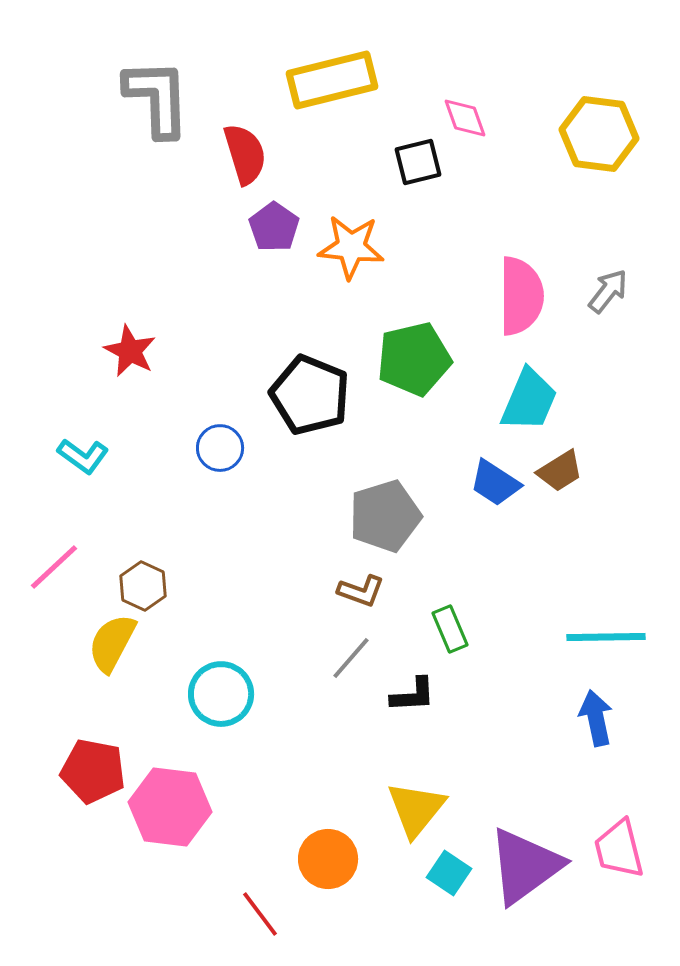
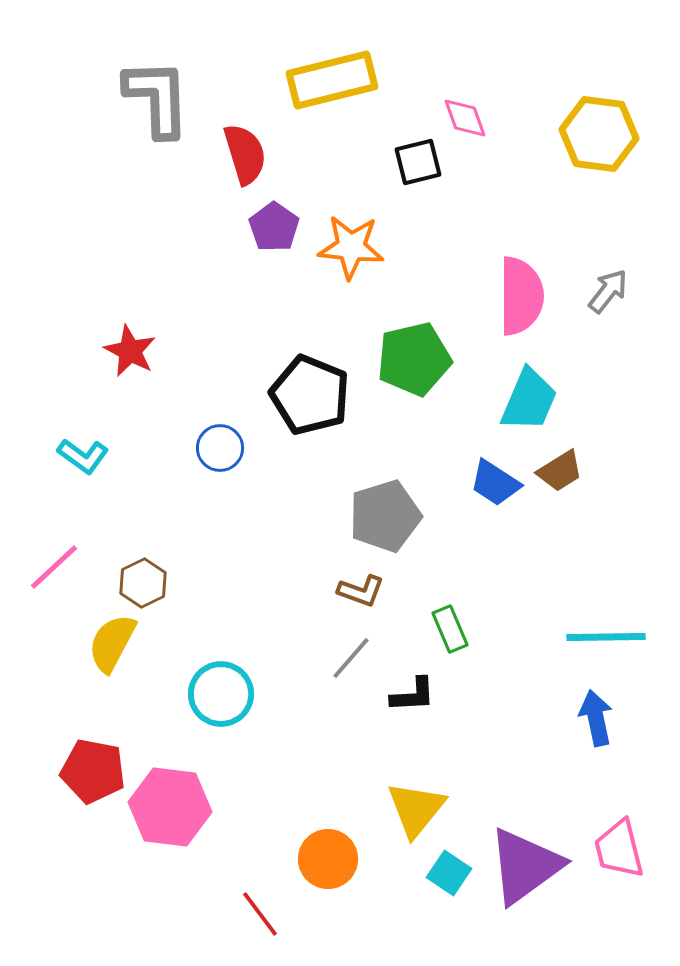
brown hexagon: moved 3 px up; rotated 9 degrees clockwise
